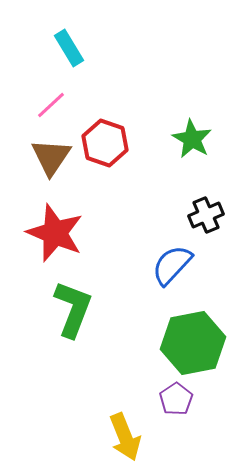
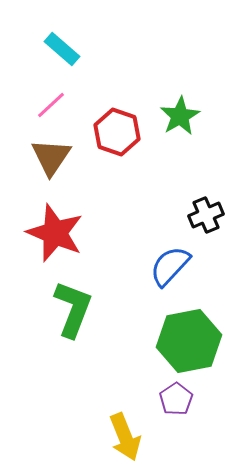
cyan rectangle: moved 7 px left, 1 px down; rotated 18 degrees counterclockwise
green star: moved 12 px left, 23 px up; rotated 12 degrees clockwise
red hexagon: moved 12 px right, 11 px up
blue semicircle: moved 2 px left, 1 px down
green hexagon: moved 4 px left, 2 px up
